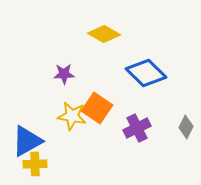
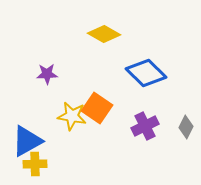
purple star: moved 17 px left
purple cross: moved 8 px right, 2 px up
